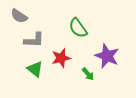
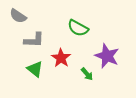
gray semicircle: moved 1 px left
green semicircle: rotated 25 degrees counterclockwise
red star: rotated 24 degrees counterclockwise
green arrow: moved 1 px left
